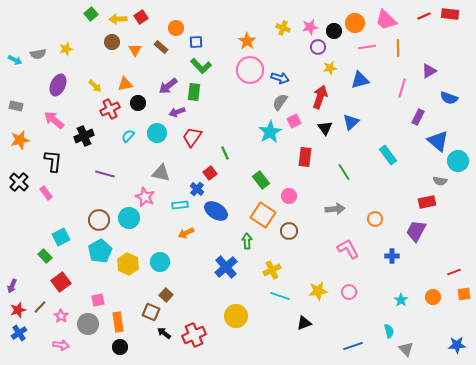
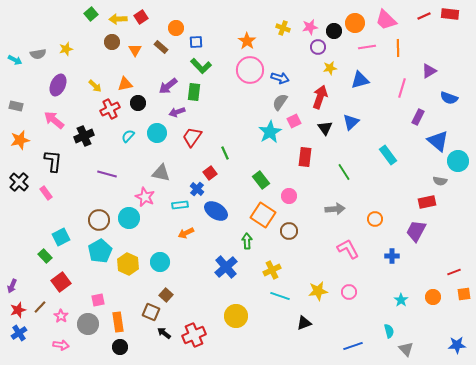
purple line at (105, 174): moved 2 px right
